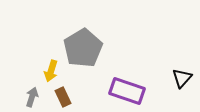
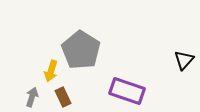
gray pentagon: moved 2 px left, 2 px down; rotated 9 degrees counterclockwise
black triangle: moved 2 px right, 18 px up
